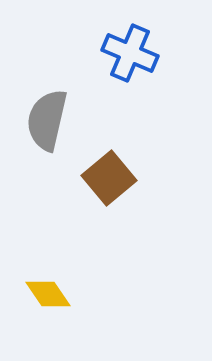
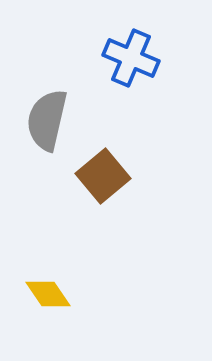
blue cross: moved 1 px right, 5 px down
brown square: moved 6 px left, 2 px up
